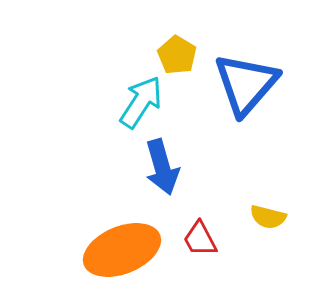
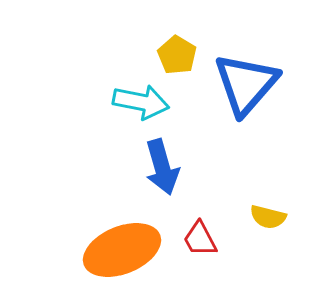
cyan arrow: rotated 68 degrees clockwise
